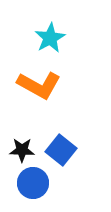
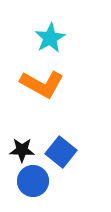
orange L-shape: moved 3 px right, 1 px up
blue square: moved 2 px down
blue circle: moved 2 px up
